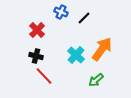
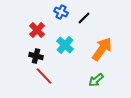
cyan cross: moved 11 px left, 10 px up
